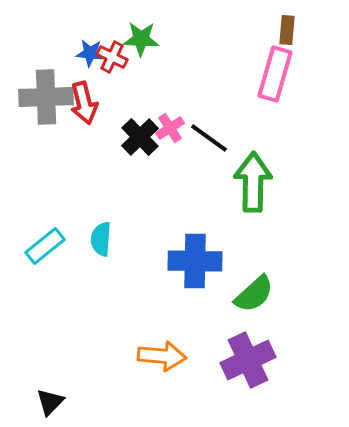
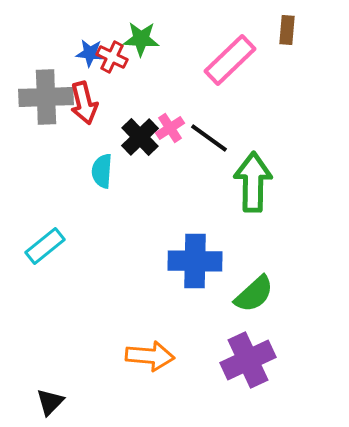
pink rectangle: moved 45 px left, 14 px up; rotated 30 degrees clockwise
cyan semicircle: moved 1 px right, 68 px up
orange arrow: moved 12 px left
